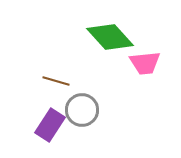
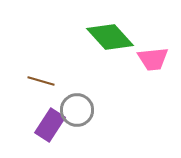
pink trapezoid: moved 8 px right, 4 px up
brown line: moved 15 px left
gray circle: moved 5 px left
